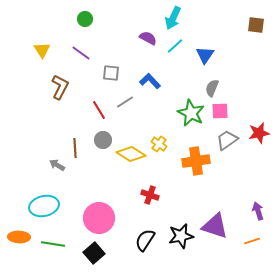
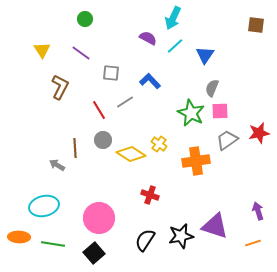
orange line: moved 1 px right, 2 px down
